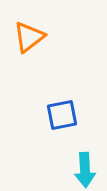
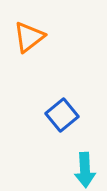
blue square: rotated 28 degrees counterclockwise
